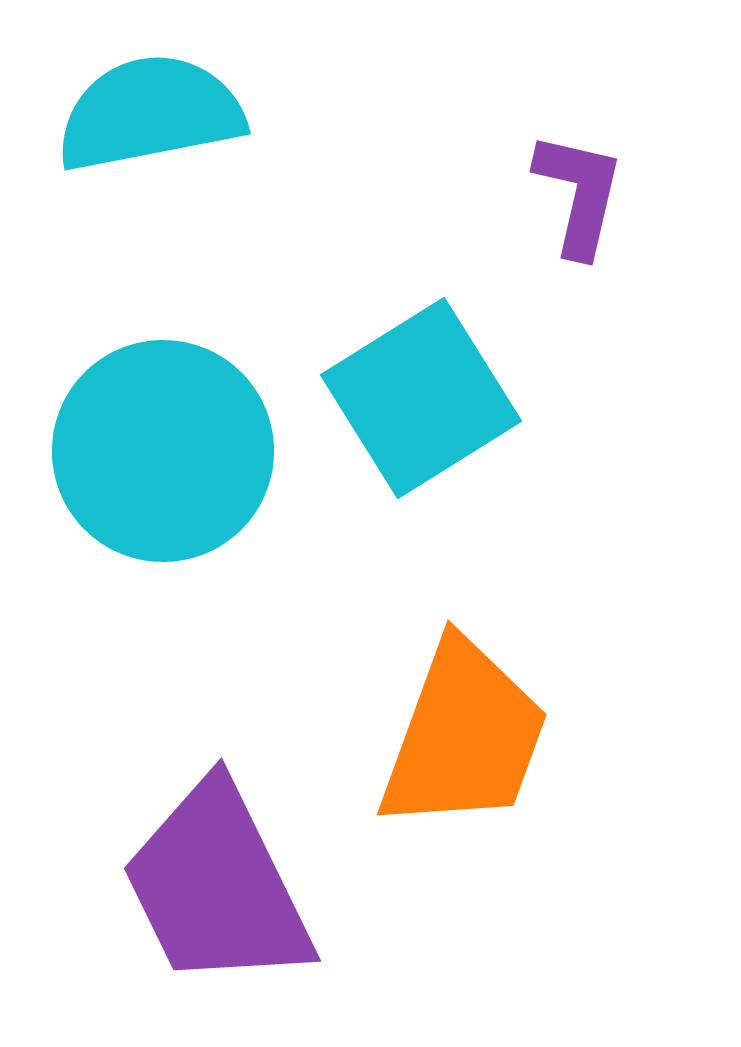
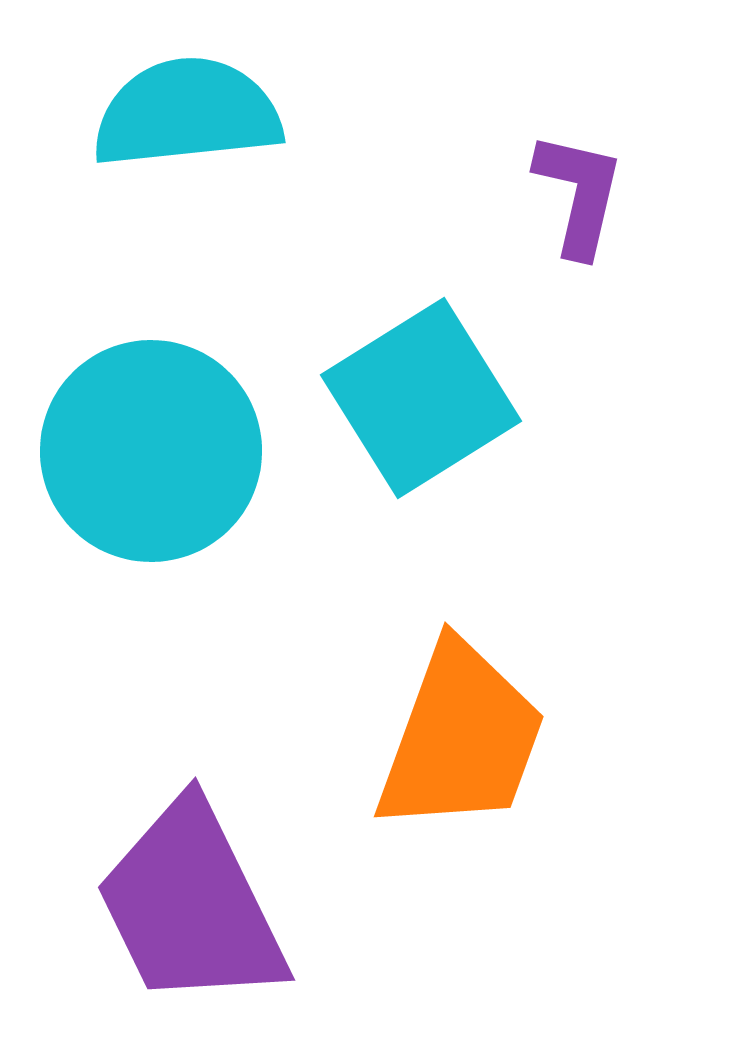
cyan semicircle: moved 37 px right; rotated 5 degrees clockwise
cyan circle: moved 12 px left
orange trapezoid: moved 3 px left, 2 px down
purple trapezoid: moved 26 px left, 19 px down
